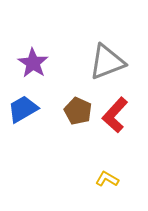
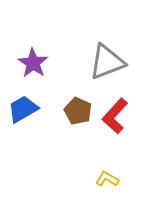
red L-shape: moved 1 px down
